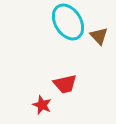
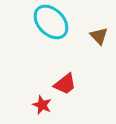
cyan ellipse: moved 17 px left; rotated 12 degrees counterclockwise
red trapezoid: rotated 25 degrees counterclockwise
